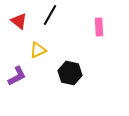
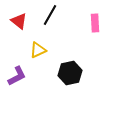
pink rectangle: moved 4 px left, 4 px up
black hexagon: rotated 25 degrees counterclockwise
